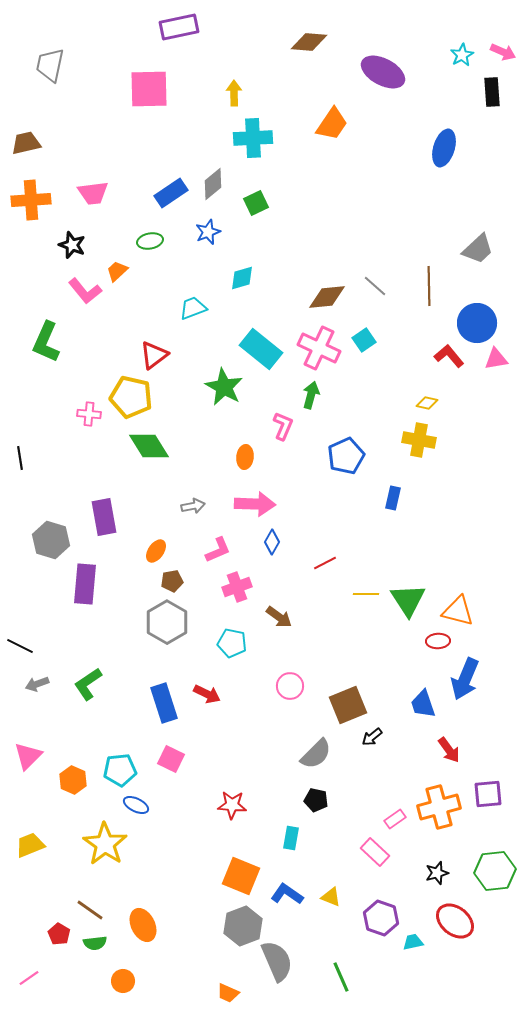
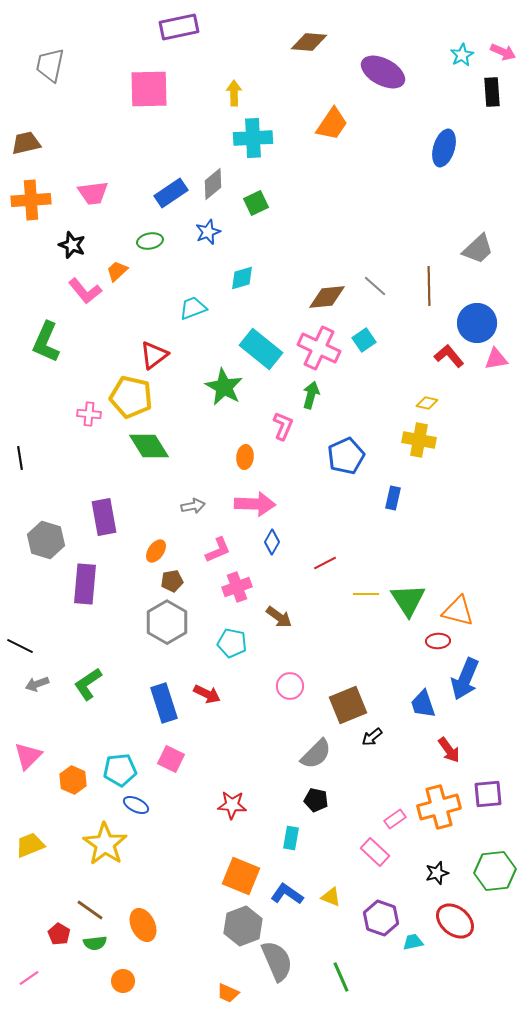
gray hexagon at (51, 540): moved 5 px left
